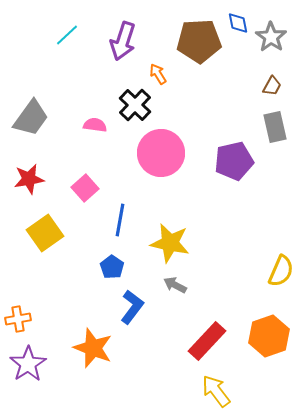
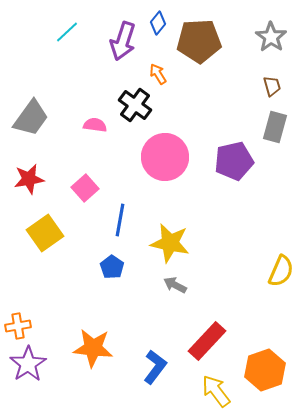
blue diamond: moved 80 px left; rotated 50 degrees clockwise
cyan line: moved 3 px up
brown trapezoid: rotated 45 degrees counterclockwise
black cross: rotated 8 degrees counterclockwise
gray rectangle: rotated 28 degrees clockwise
pink circle: moved 4 px right, 4 px down
blue L-shape: moved 23 px right, 60 px down
orange cross: moved 7 px down
orange hexagon: moved 4 px left, 34 px down
orange star: rotated 15 degrees counterclockwise
